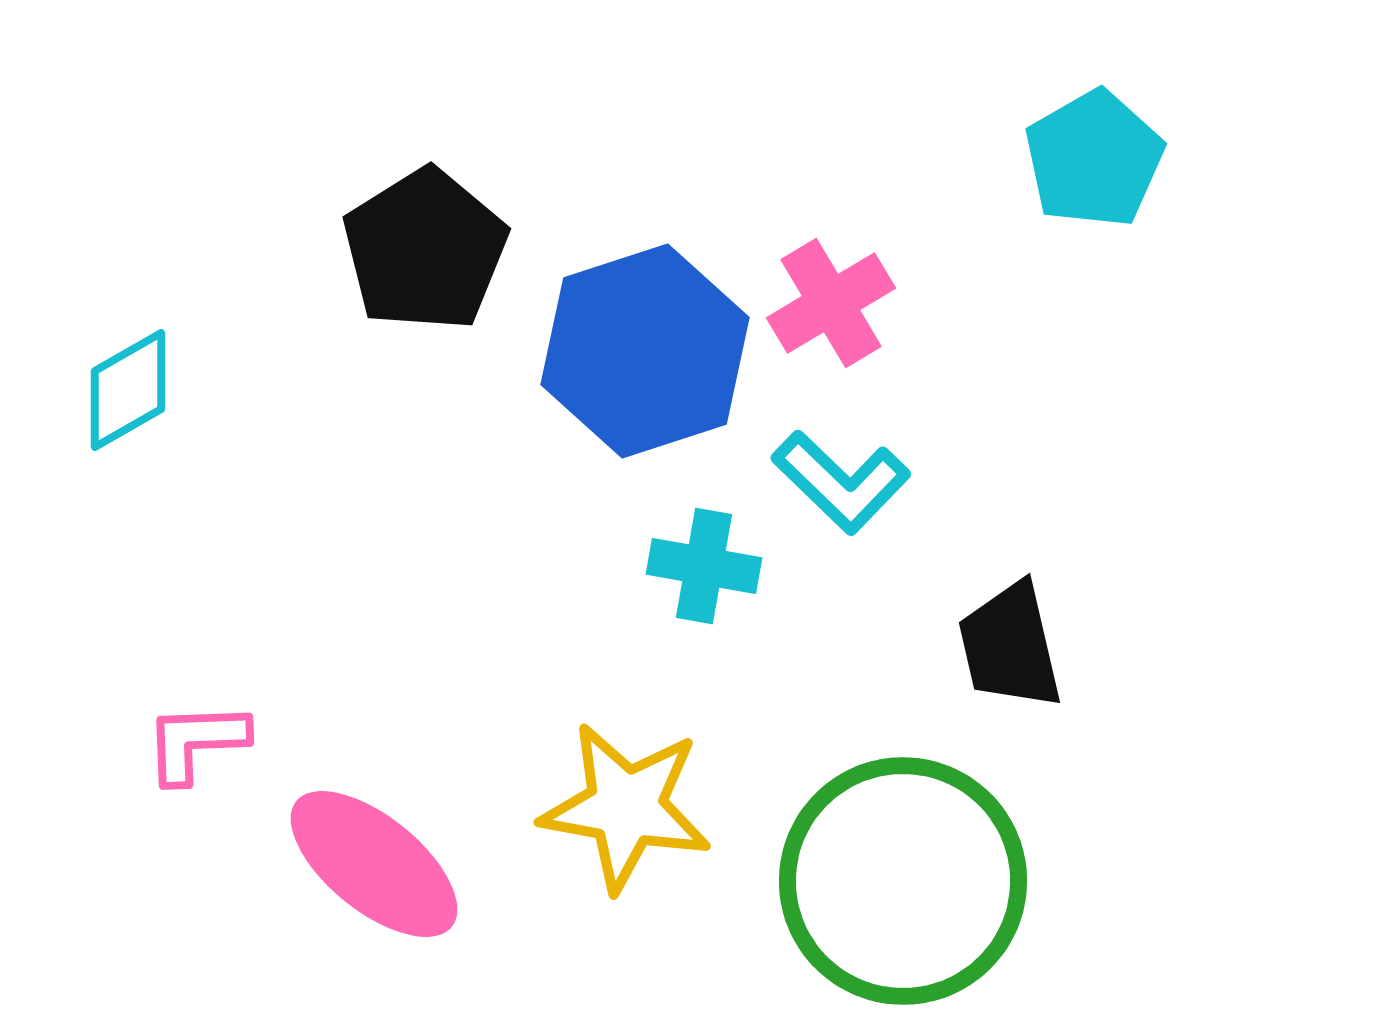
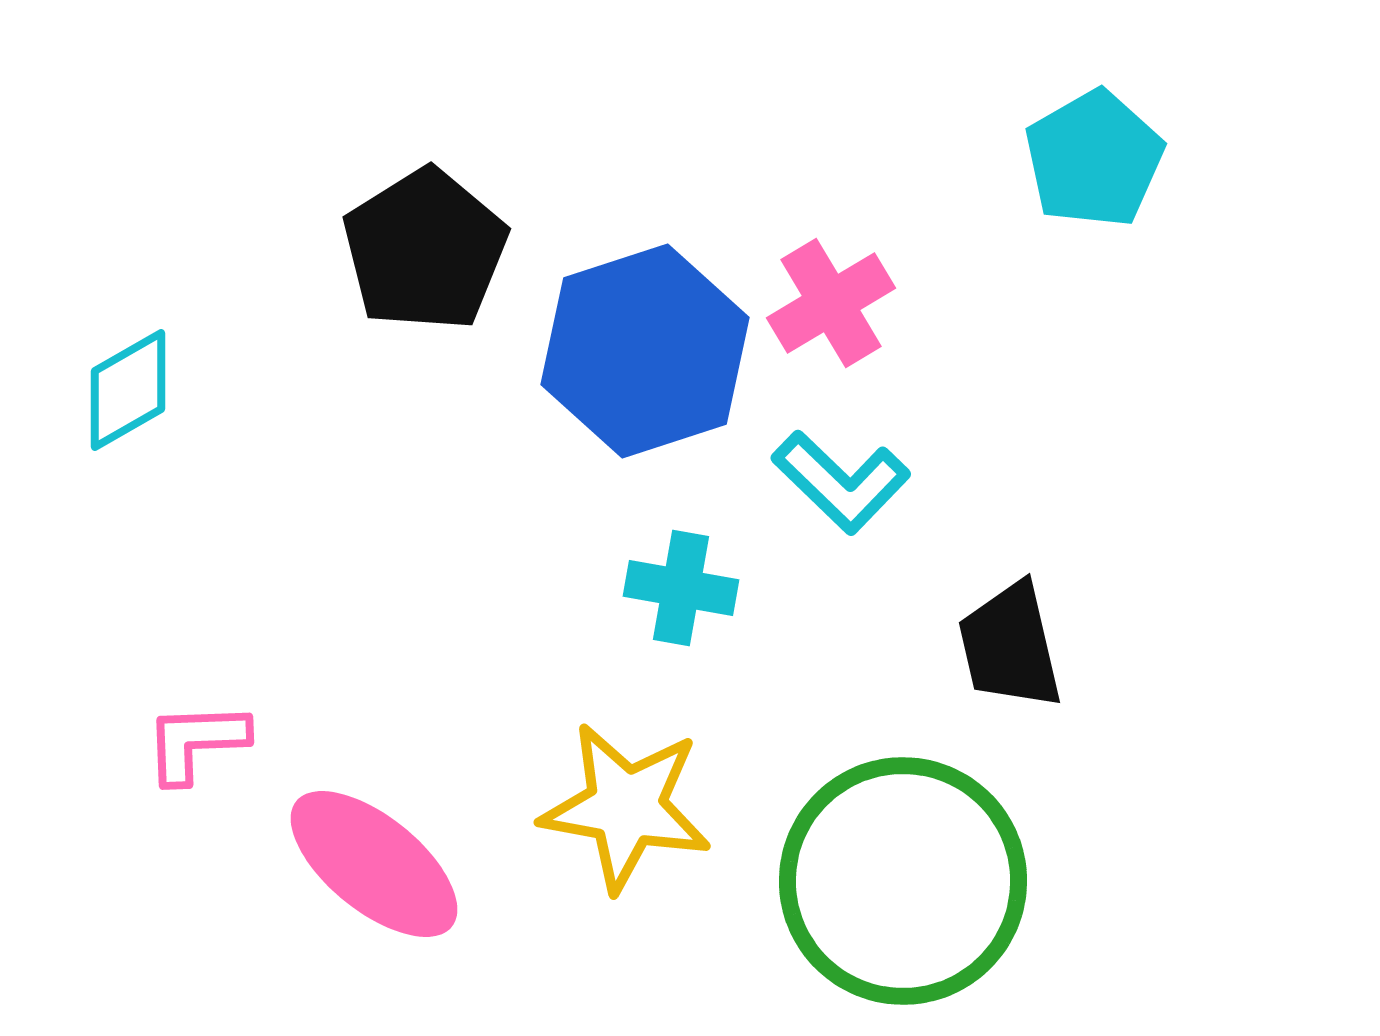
cyan cross: moved 23 px left, 22 px down
